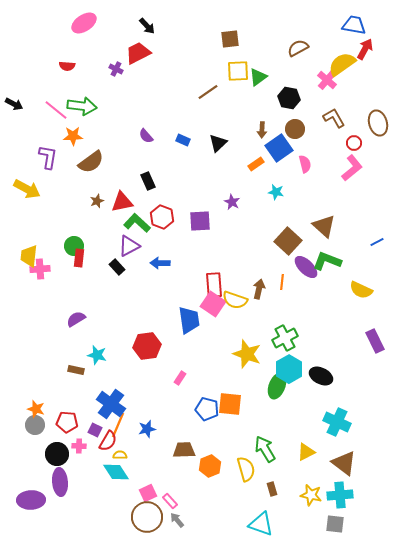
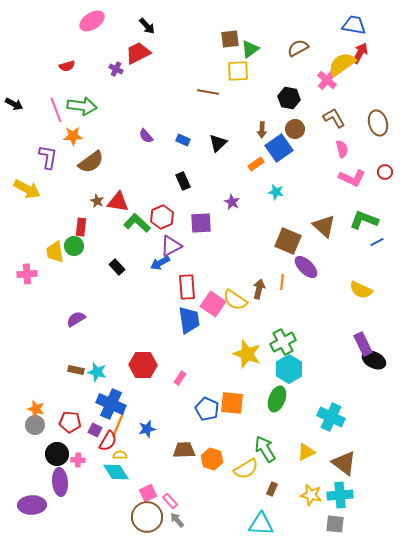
pink ellipse at (84, 23): moved 8 px right, 2 px up
red arrow at (365, 49): moved 5 px left, 4 px down
red semicircle at (67, 66): rotated 21 degrees counterclockwise
green triangle at (258, 77): moved 8 px left, 28 px up
brown line at (208, 92): rotated 45 degrees clockwise
pink line at (56, 110): rotated 30 degrees clockwise
red circle at (354, 143): moved 31 px right, 29 px down
pink semicircle at (305, 164): moved 37 px right, 15 px up
pink L-shape at (352, 168): moved 10 px down; rotated 64 degrees clockwise
black rectangle at (148, 181): moved 35 px right
brown star at (97, 201): rotated 24 degrees counterclockwise
red triangle at (122, 202): moved 4 px left; rotated 20 degrees clockwise
red hexagon at (162, 217): rotated 15 degrees clockwise
purple square at (200, 221): moved 1 px right, 2 px down
brown square at (288, 241): rotated 20 degrees counterclockwise
purple triangle at (129, 246): moved 42 px right
yellow trapezoid at (29, 256): moved 26 px right, 4 px up; rotated 15 degrees counterclockwise
red rectangle at (79, 258): moved 2 px right, 31 px up
green L-shape at (327, 261): moved 37 px right, 41 px up
blue arrow at (160, 263): rotated 30 degrees counterclockwise
pink cross at (40, 269): moved 13 px left, 5 px down
red rectangle at (214, 285): moved 27 px left, 2 px down
yellow semicircle at (235, 300): rotated 15 degrees clockwise
green cross at (285, 338): moved 2 px left, 4 px down
purple rectangle at (375, 341): moved 12 px left, 3 px down
red hexagon at (147, 346): moved 4 px left, 19 px down; rotated 8 degrees clockwise
cyan star at (97, 355): moved 17 px down
black ellipse at (321, 376): moved 53 px right, 16 px up
green ellipse at (277, 386): moved 13 px down
blue cross at (111, 404): rotated 12 degrees counterclockwise
orange square at (230, 404): moved 2 px right, 1 px up
blue pentagon at (207, 409): rotated 10 degrees clockwise
red pentagon at (67, 422): moved 3 px right
cyan cross at (337, 422): moved 6 px left, 5 px up
pink cross at (79, 446): moved 1 px left, 14 px down
orange hexagon at (210, 466): moved 2 px right, 7 px up; rotated 20 degrees counterclockwise
yellow semicircle at (246, 469): rotated 75 degrees clockwise
brown rectangle at (272, 489): rotated 40 degrees clockwise
purple ellipse at (31, 500): moved 1 px right, 5 px down
cyan triangle at (261, 524): rotated 16 degrees counterclockwise
